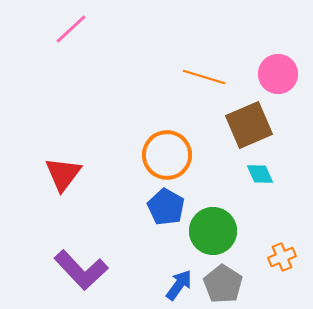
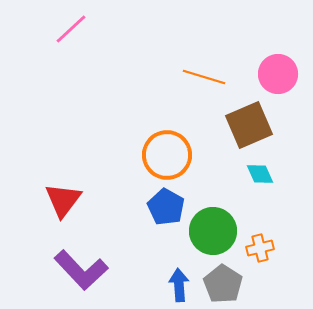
red triangle: moved 26 px down
orange cross: moved 22 px left, 9 px up; rotated 8 degrees clockwise
blue arrow: rotated 40 degrees counterclockwise
